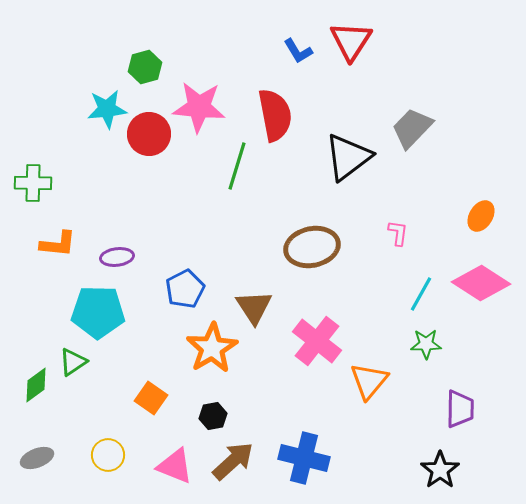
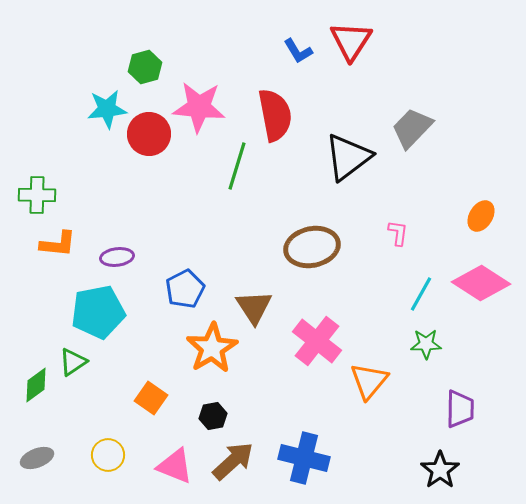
green cross: moved 4 px right, 12 px down
cyan pentagon: rotated 12 degrees counterclockwise
